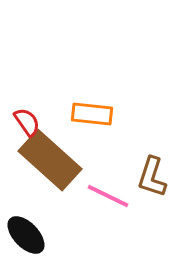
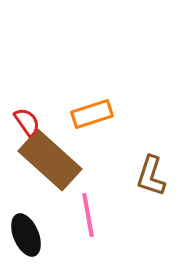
orange rectangle: rotated 24 degrees counterclockwise
brown L-shape: moved 1 px left, 1 px up
pink line: moved 20 px left, 19 px down; rotated 54 degrees clockwise
black ellipse: rotated 21 degrees clockwise
